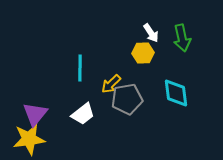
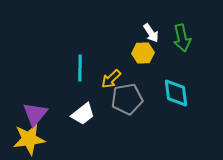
yellow arrow: moved 5 px up
